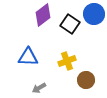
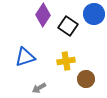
purple diamond: rotated 20 degrees counterclockwise
black square: moved 2 px left, 2 px down
blue triangle: moved 3 px left; rotated 20 degrees counterclockwise
yellow cross: moved 1 px left; rotated 12 degrees clockwise
brown circle: moved 1 px up
